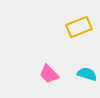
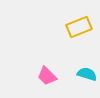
pink trapezoid: moved 2 px left, 2 px down
